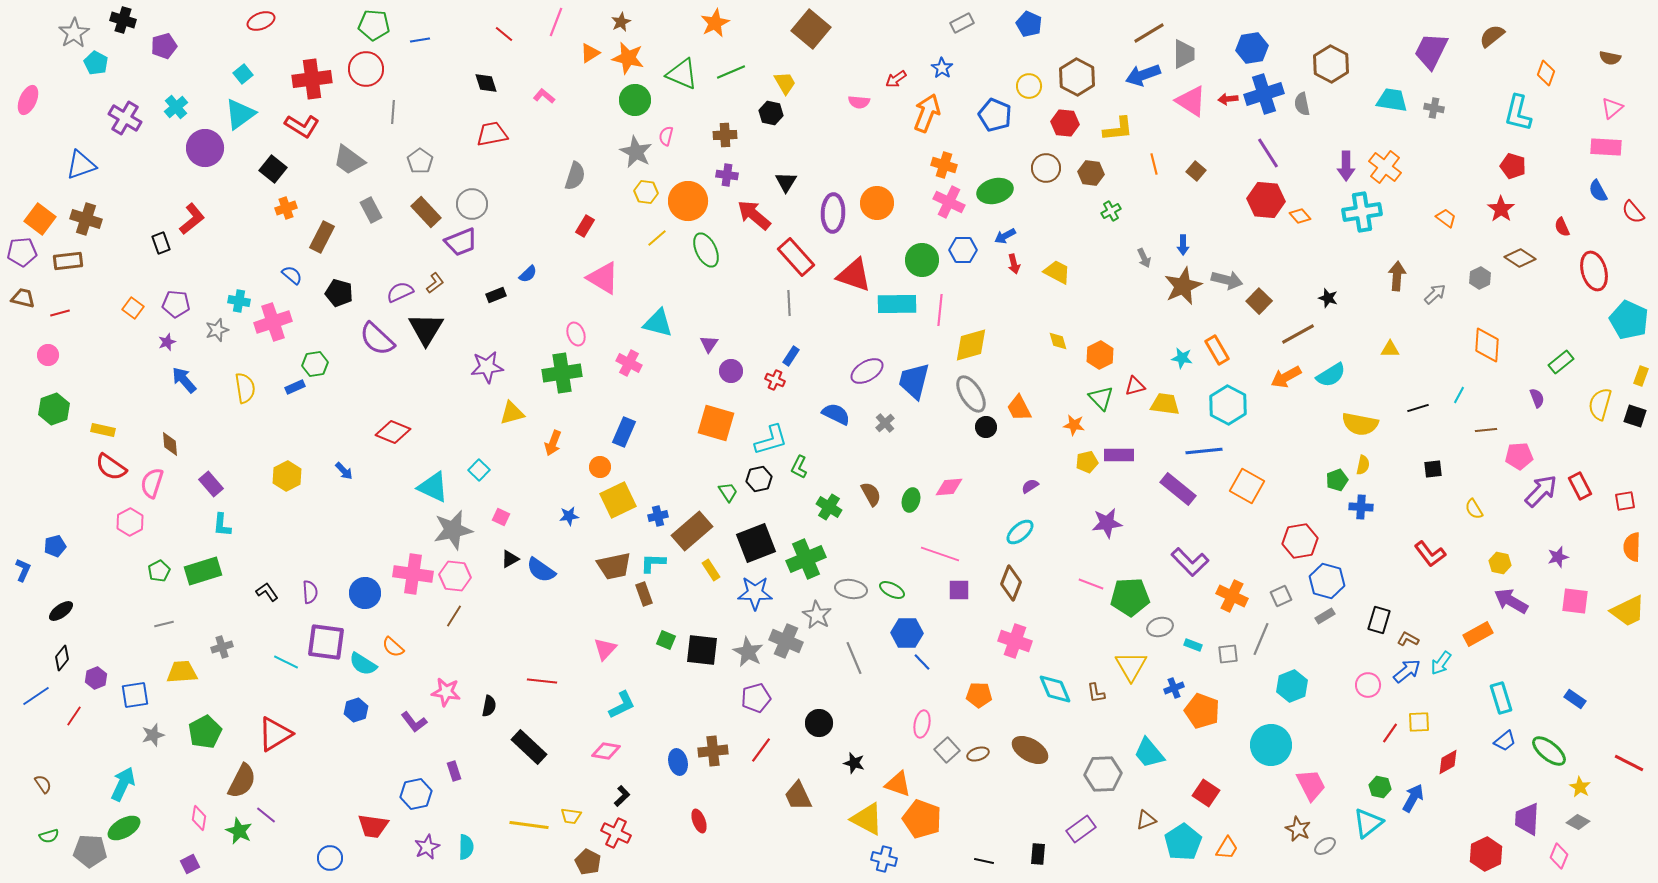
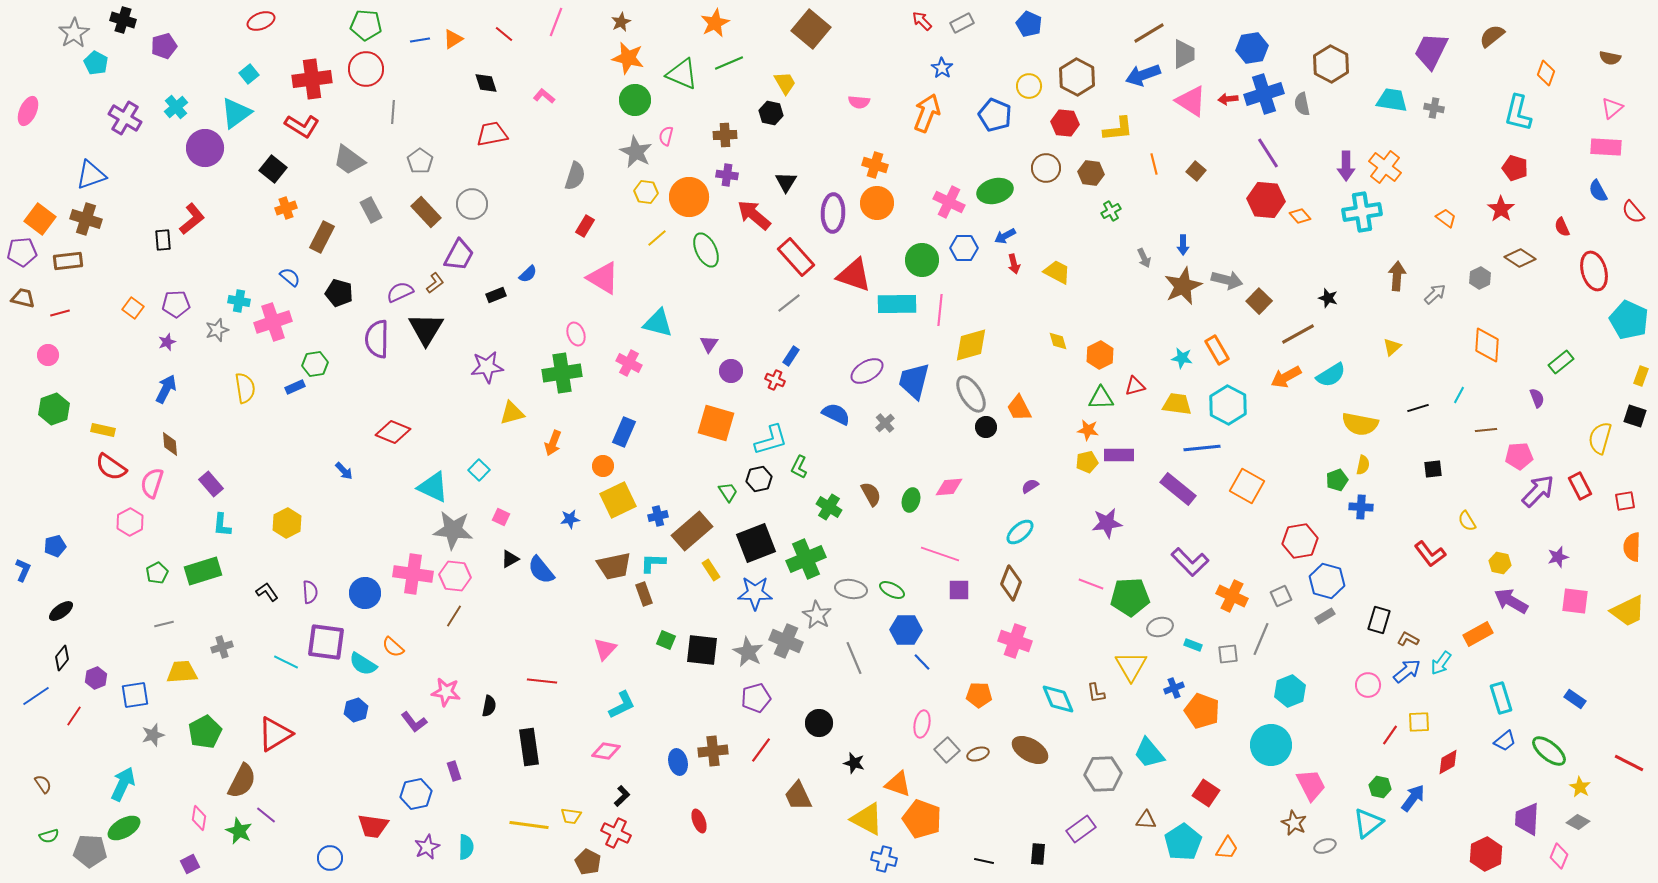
green pentagon at (374, 25): moved 8 px left
orange triangle at (590, 53): moved 137 px left, 14 px up
green line at (731, 72): moved 2 px left, 9 px up
cyan square at (243, 74): moved 6 px right
red arrow at (896, 79): moved 26 px right, 58 px up; rotated 80 degrees clockwise
pink ellipse at (28, 100): moved 11 px down
cyan triangle at (240, 114): moved 4 px left, 1 px up
blue triangle at (81, 165): moved 10 px right, 10 px down
orange cross at (944, 165): moved 69 px left
red pentagon at (1513, 166): moved 2 px right, 2 px down
orange circle at (688, 201): moved 1 px right, 4 px up
purple trapezoid at (461, 242): moved 2 px left, 13 px down; rotated 40 degrees counterclockwise
black rectangle at (161, 243): moved 2 px right, 3 px up; rotated 15 degrees clockwise
blue hexagon at (963, 250): moved 1 px right, 2 px up
blue semicircle at (292, 275): moved 2 px left, 2 px down
gray line at (789, 303): rotated 55 degrees clockwise
purple pentagon at (176, 304): rotated 8 degrees counterclockwise
purple semicircle at (377, 339): rotated 48 degrees clockwise
yellow triangle at (1390, 349): moved 2 px right, 2 px up; rotated 42 degrees counterclockwise
blue arrow at (184, 380): moved 18 px left, 9 px down; rotated 68 degrees clockwise
green triangle at (1101, 398): rotated 48 degrees counterclockwise
yellow trapezoid at (1165, 404): moved 12 px right
yellow semicircle at (1600, 404): moved 34 px down
orange star at (1074, 425): moved 14 px right, 5 px down
blue line at (1204, 451): moved 2 px left, 3 px up
orange circle at (600, 467): moved 3 px right, 1 px up
yellow hexagon at (287, 476): moved 47 px down
purple arrow at (1541, 491): moved 3 px left
yellow semicircle at (1474, 509): moved 7 px left, 12 px down
blue star at (569, 516): moved 1 px right, 3 px down
gray star at (453, 530): rotated 18 degrees clockwise
blue semicircle at (541, 570): rotated 16 degrees clockwise
green pentagon at (159, 571): moved 2 px left, 2 px down
blue hexagon at (907, 633): moved 1 px left, 3 px up
cyan hexagon at (1292, 686): moved 2 px left, 5 px down
cyan diamond at (1055, 689): moved 3 px right, 10 px down
red line at (1390, 733): moved 2 px down
black rectangle at (529, 747): rotated 39 degrees clockwise
blue arrow at (1413, 798): rotated 8 degrees clockwise
brown triangle at (1146, 820): rotated 25 degrees clockwise
brown star at (1298, 829): moved 4 px left, 6 px up
gray ellipse at (1325, 846): rotated 15 degrees clockwise
